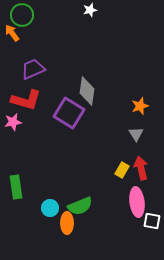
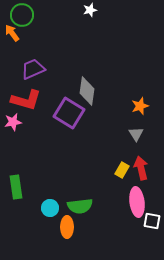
green semicircle: rotated 15 degrees clockwise
orange ellipse: moved 4 px down
